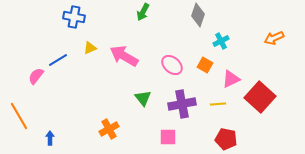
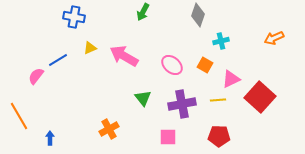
cyan cross: rotated 14 degrees clockwise
yellow line: moved 4 px up
red pentagon: moved 7 px left, 3 px up; rotated 10 degrees counterclockwise
